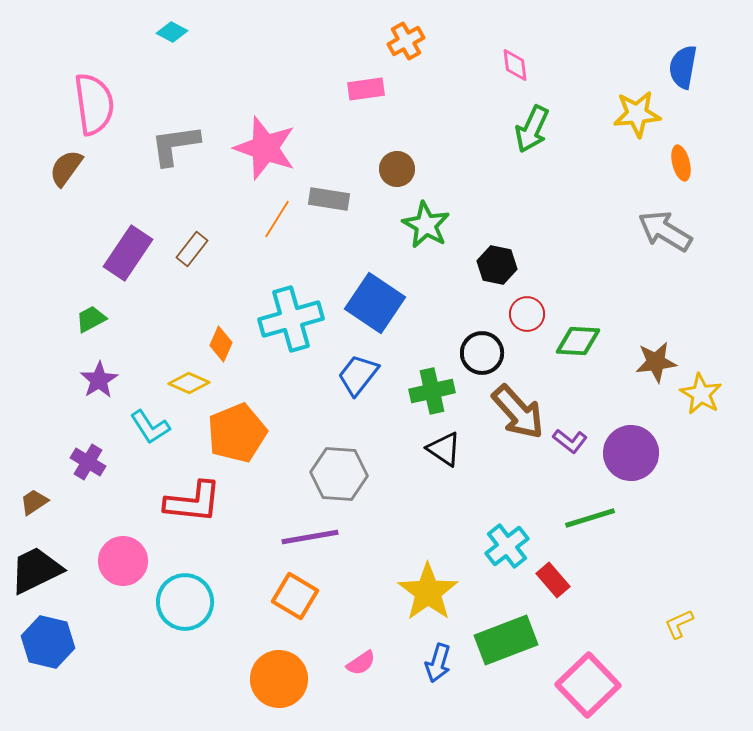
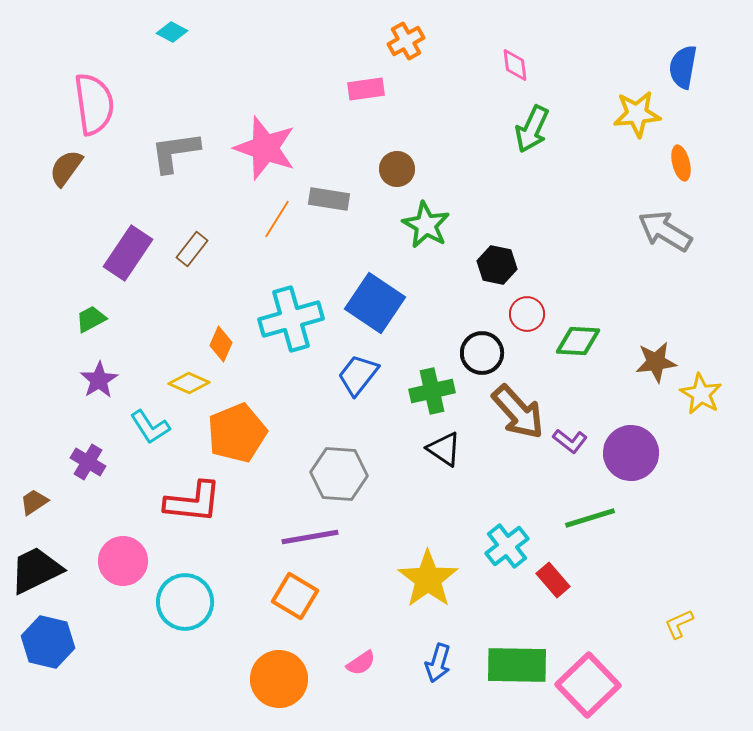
gray L-shape at (175, 145): moved 7 px down
yellow star at (428, 592): moved 13 px up
green rectangle at (506, 640): moved 11 px right, 25 px down; rotated 22 degrees clockwise
